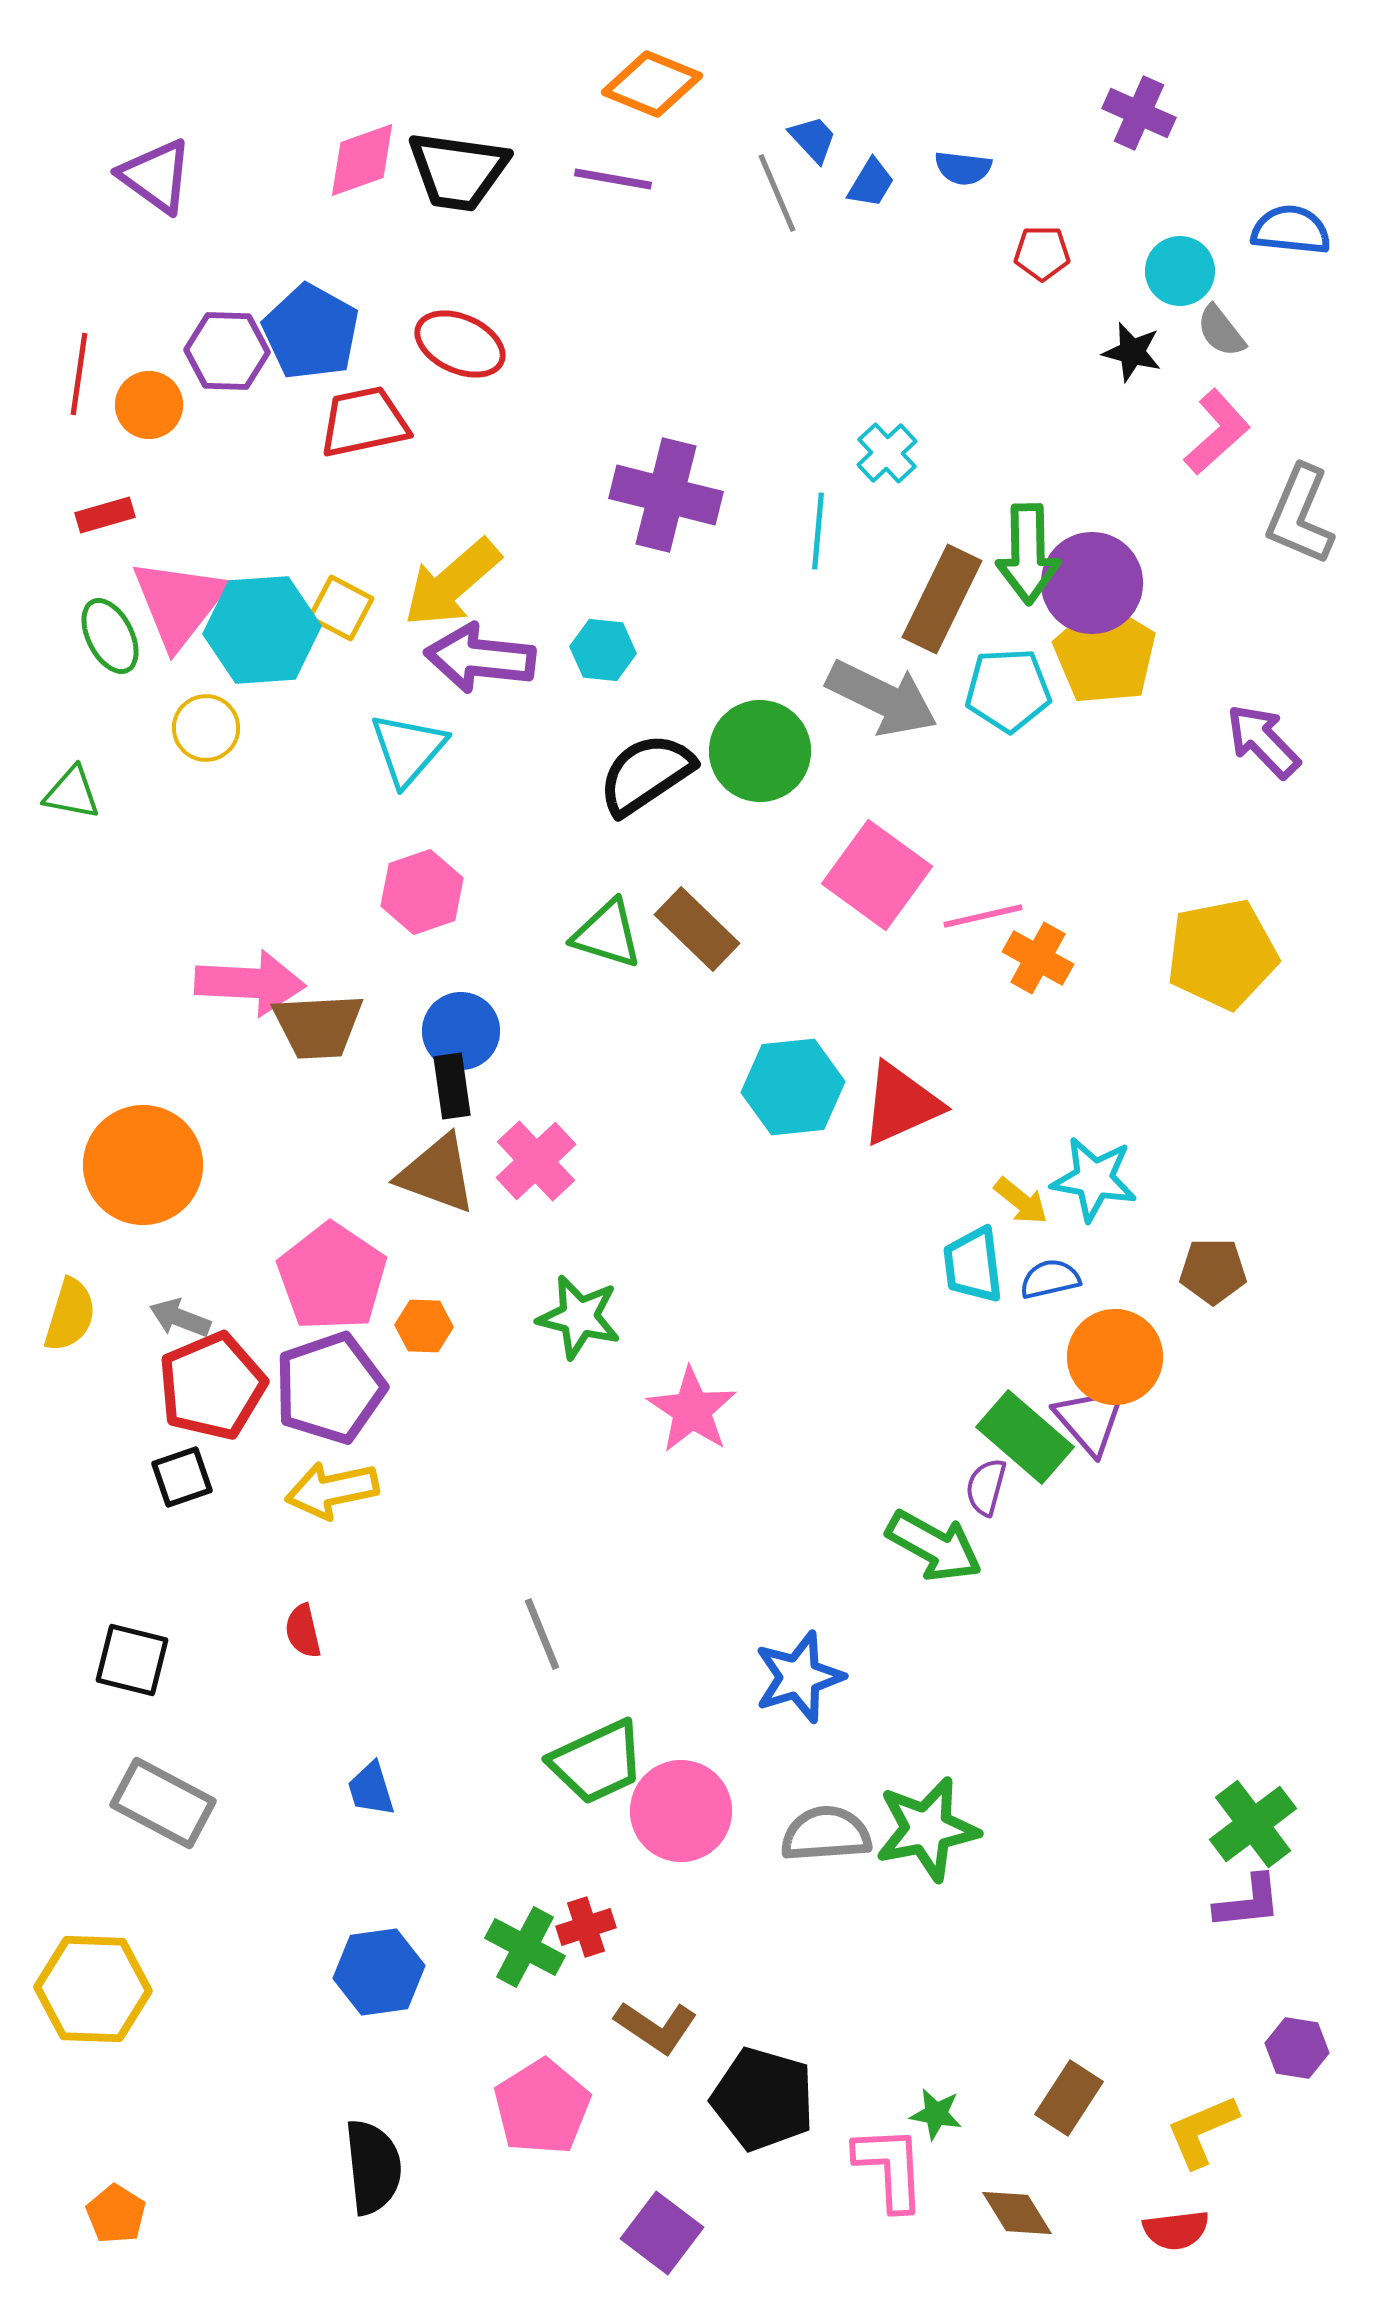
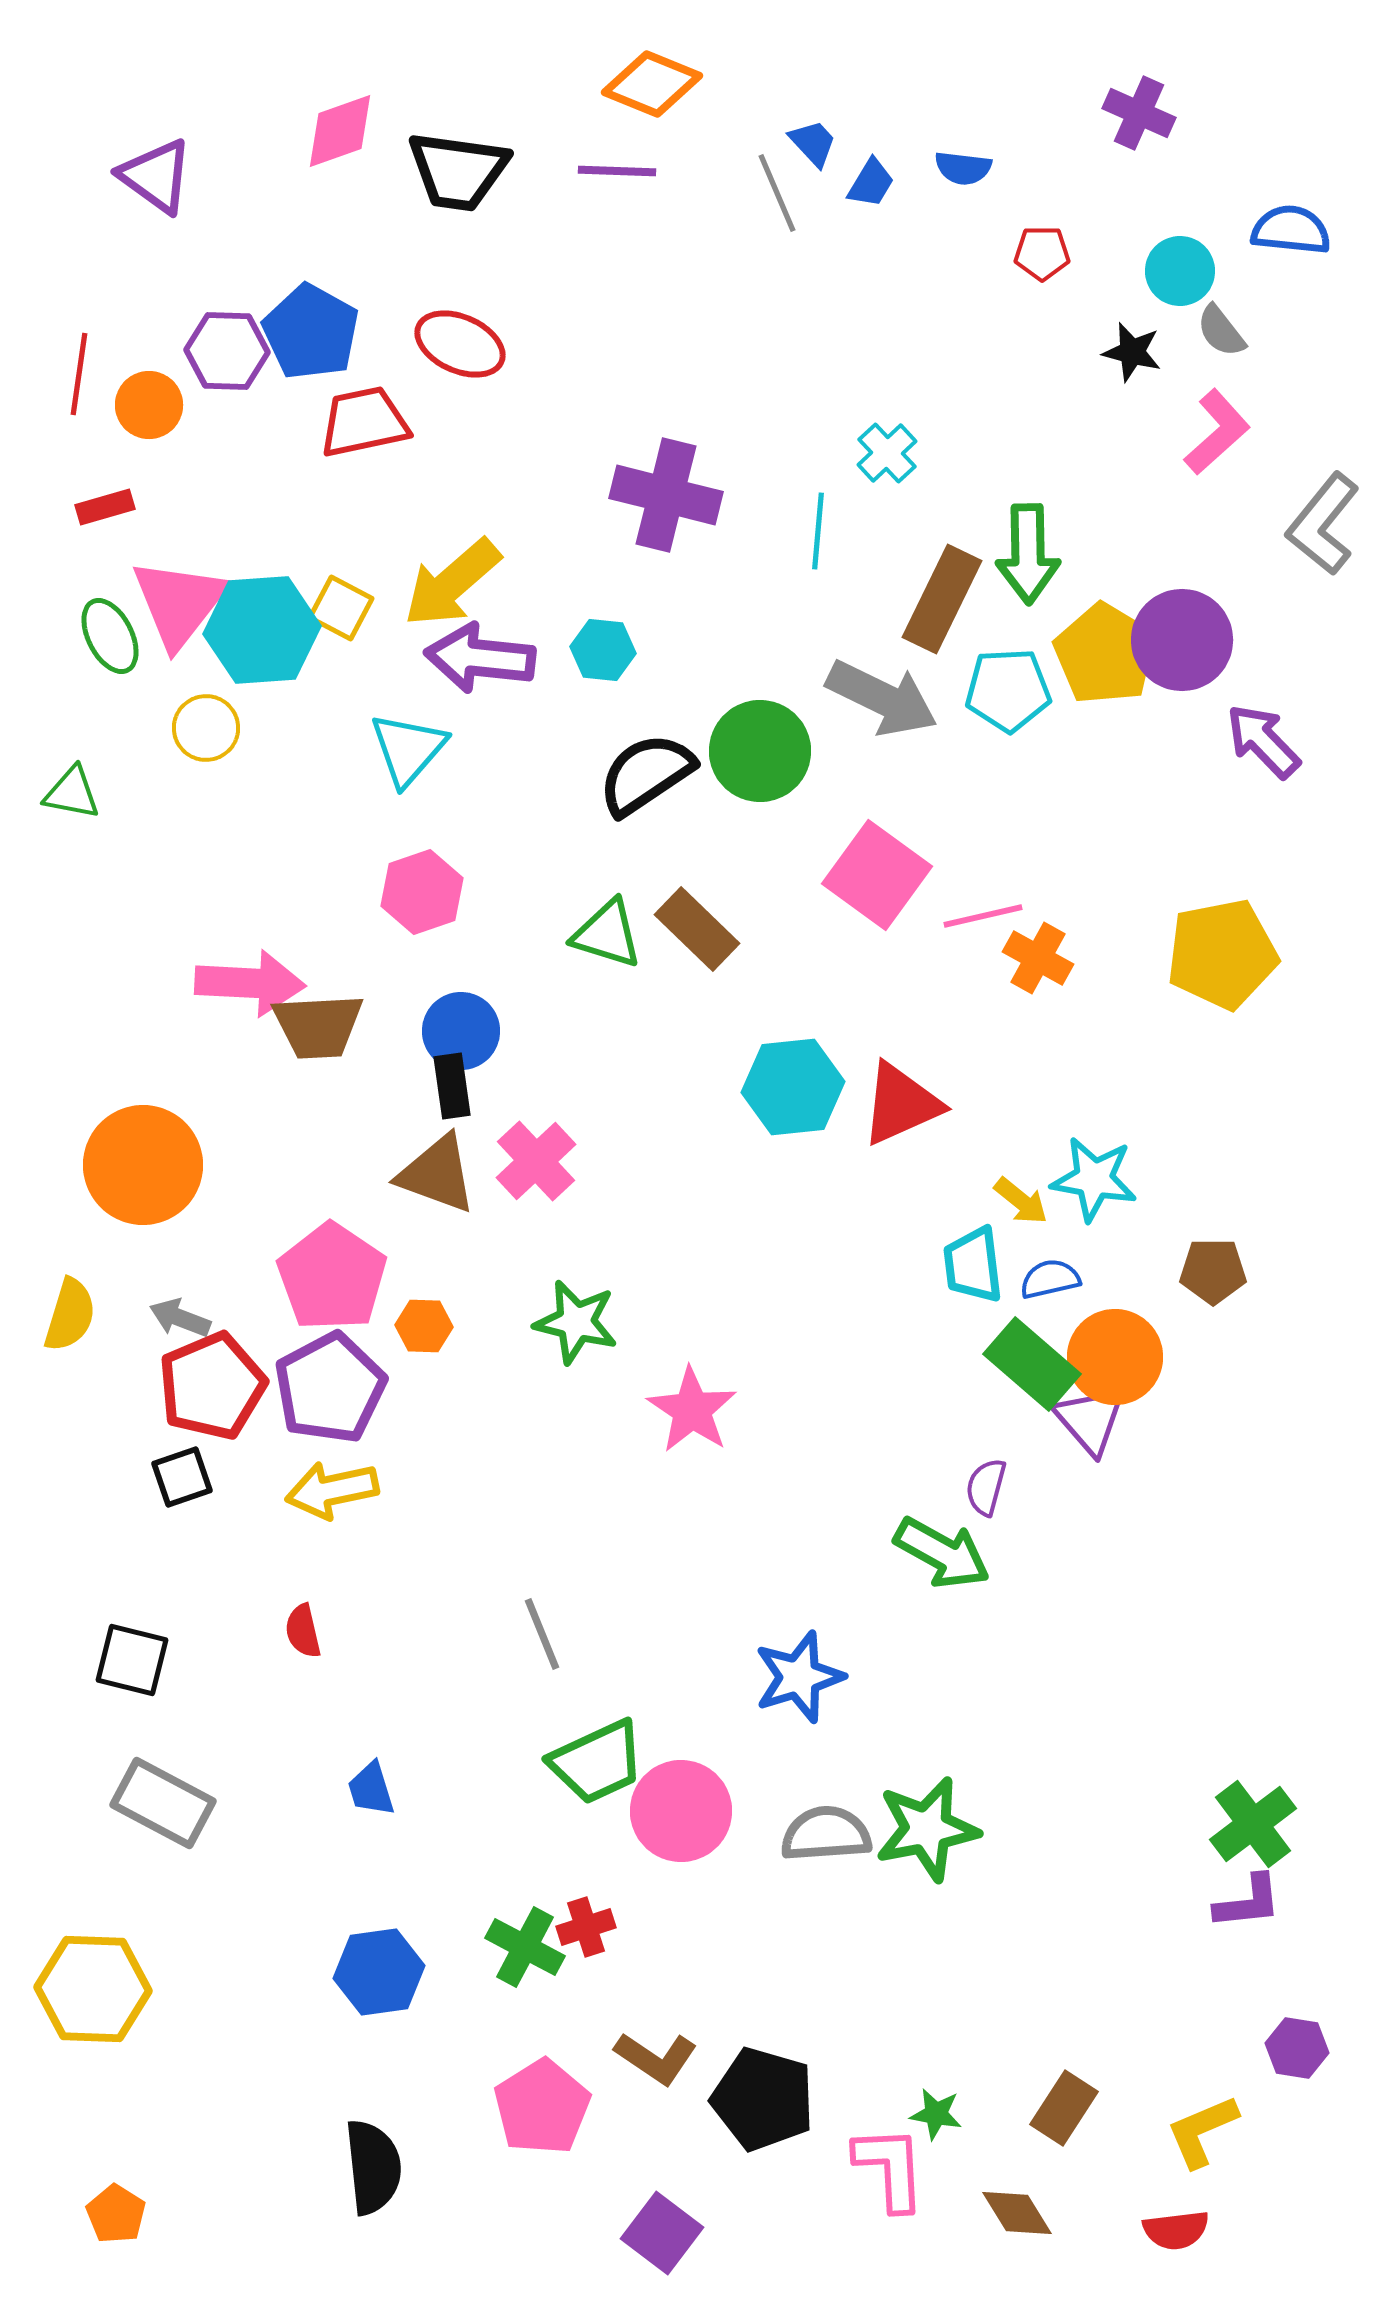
blue trapezoid at (813, 139): moved 4 px down
pink diamond at (362, 160): moved 22 px left, 29 px up
purple line at (613, 179): moved 4 px right, 8 px up; rotated 8 degrees counterclockwise
red rectangle at (105, 515): moved 8 px up
gray L-shape at (1300, 515): moved 23 px right, 9 px down; rotated 16 degrees clockwise
purple circle at (1092, 583): moved 90 px right, 57 px down
green star at (579, 1317): moved 3 px left, 5 px down
purple pentagon at (330, 1388): rotated 9 degrees counterclockwise
green rectangle at (1025, 1437): moved 7 px right, 73 px up
green arrow at (934, 1546): moved 8 px right, 7 px down
brown L-shape at (656, 2027): moved 31 px down
brown rectangle at (1069, 2098): moved 5 px left, 10 px down
